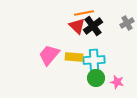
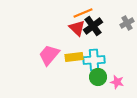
orange line: moved 1 px left; rotated 12 degrees counterclockwise
red triangle: moved 2 px down
yellow rectangle: rotated 12 degrees counterclockwise
green circle: moved 2 px right, 1 px up
